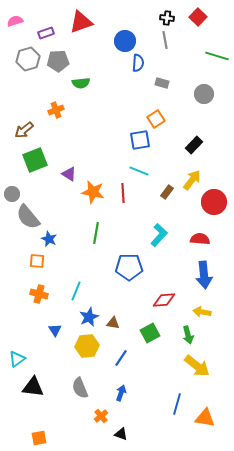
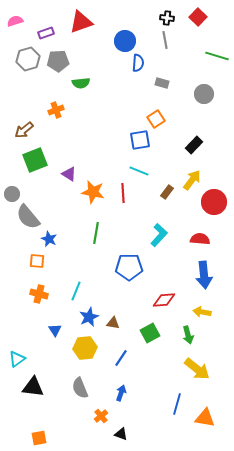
yellow hexagon at (87, 346): moved 2 px left, 2 px down
yellow arrow at (197, 366): moved 3 px down
